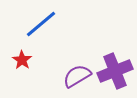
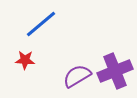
red star: moved 3 px right; rotated 30 degrees counterclockwise
